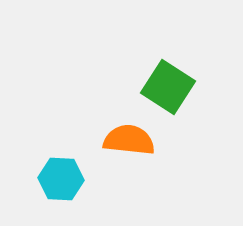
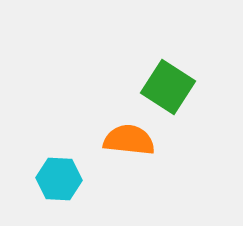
cyan hexagon: moved 2 px left
